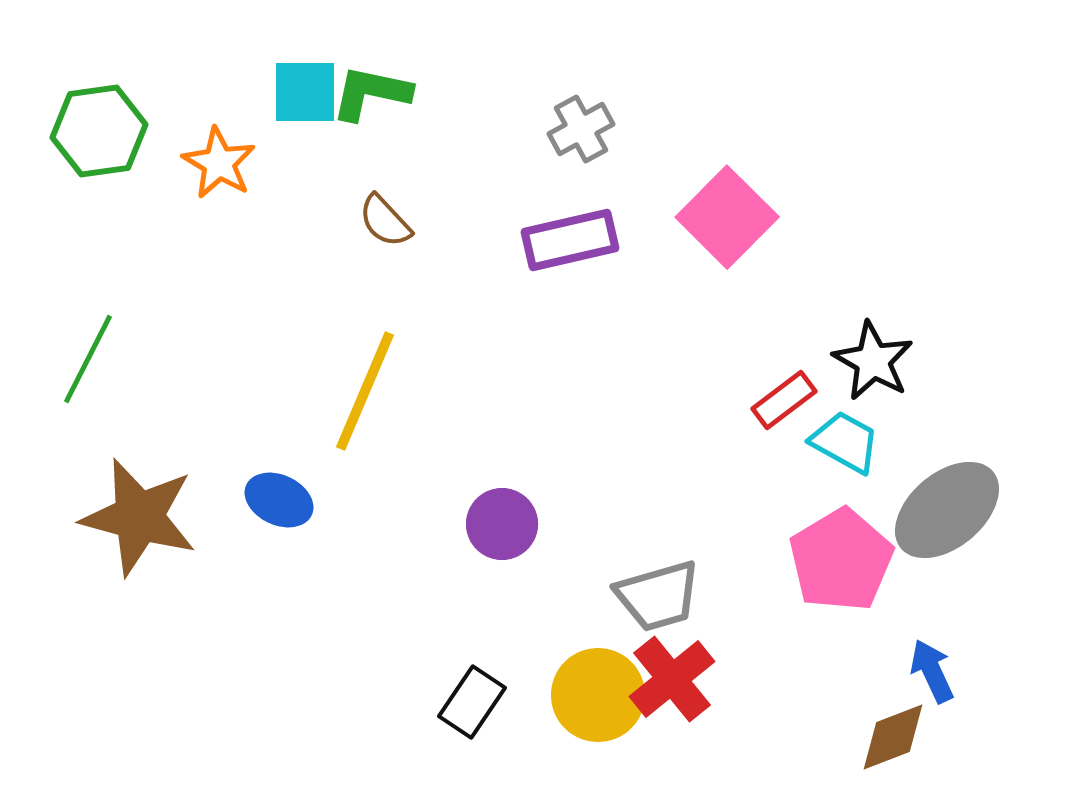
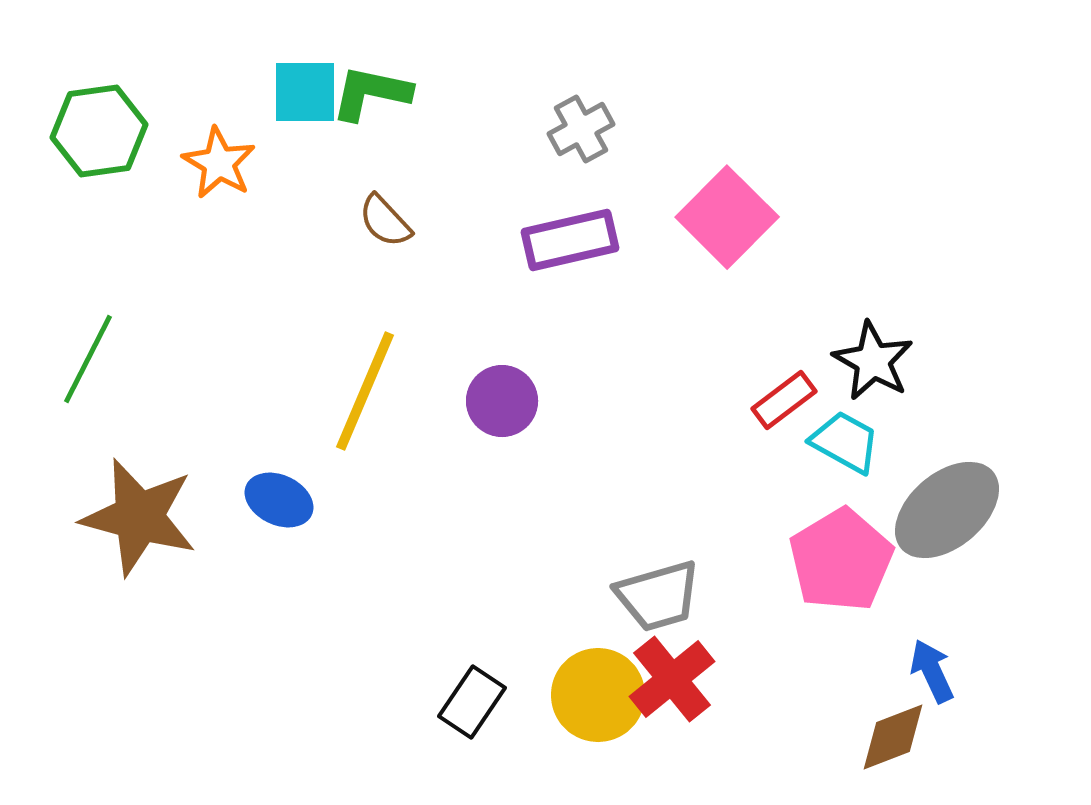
purple circle: moved 123 px up
